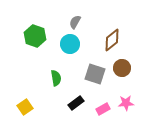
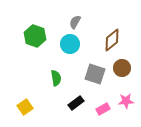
pink star: moved 2 px up
